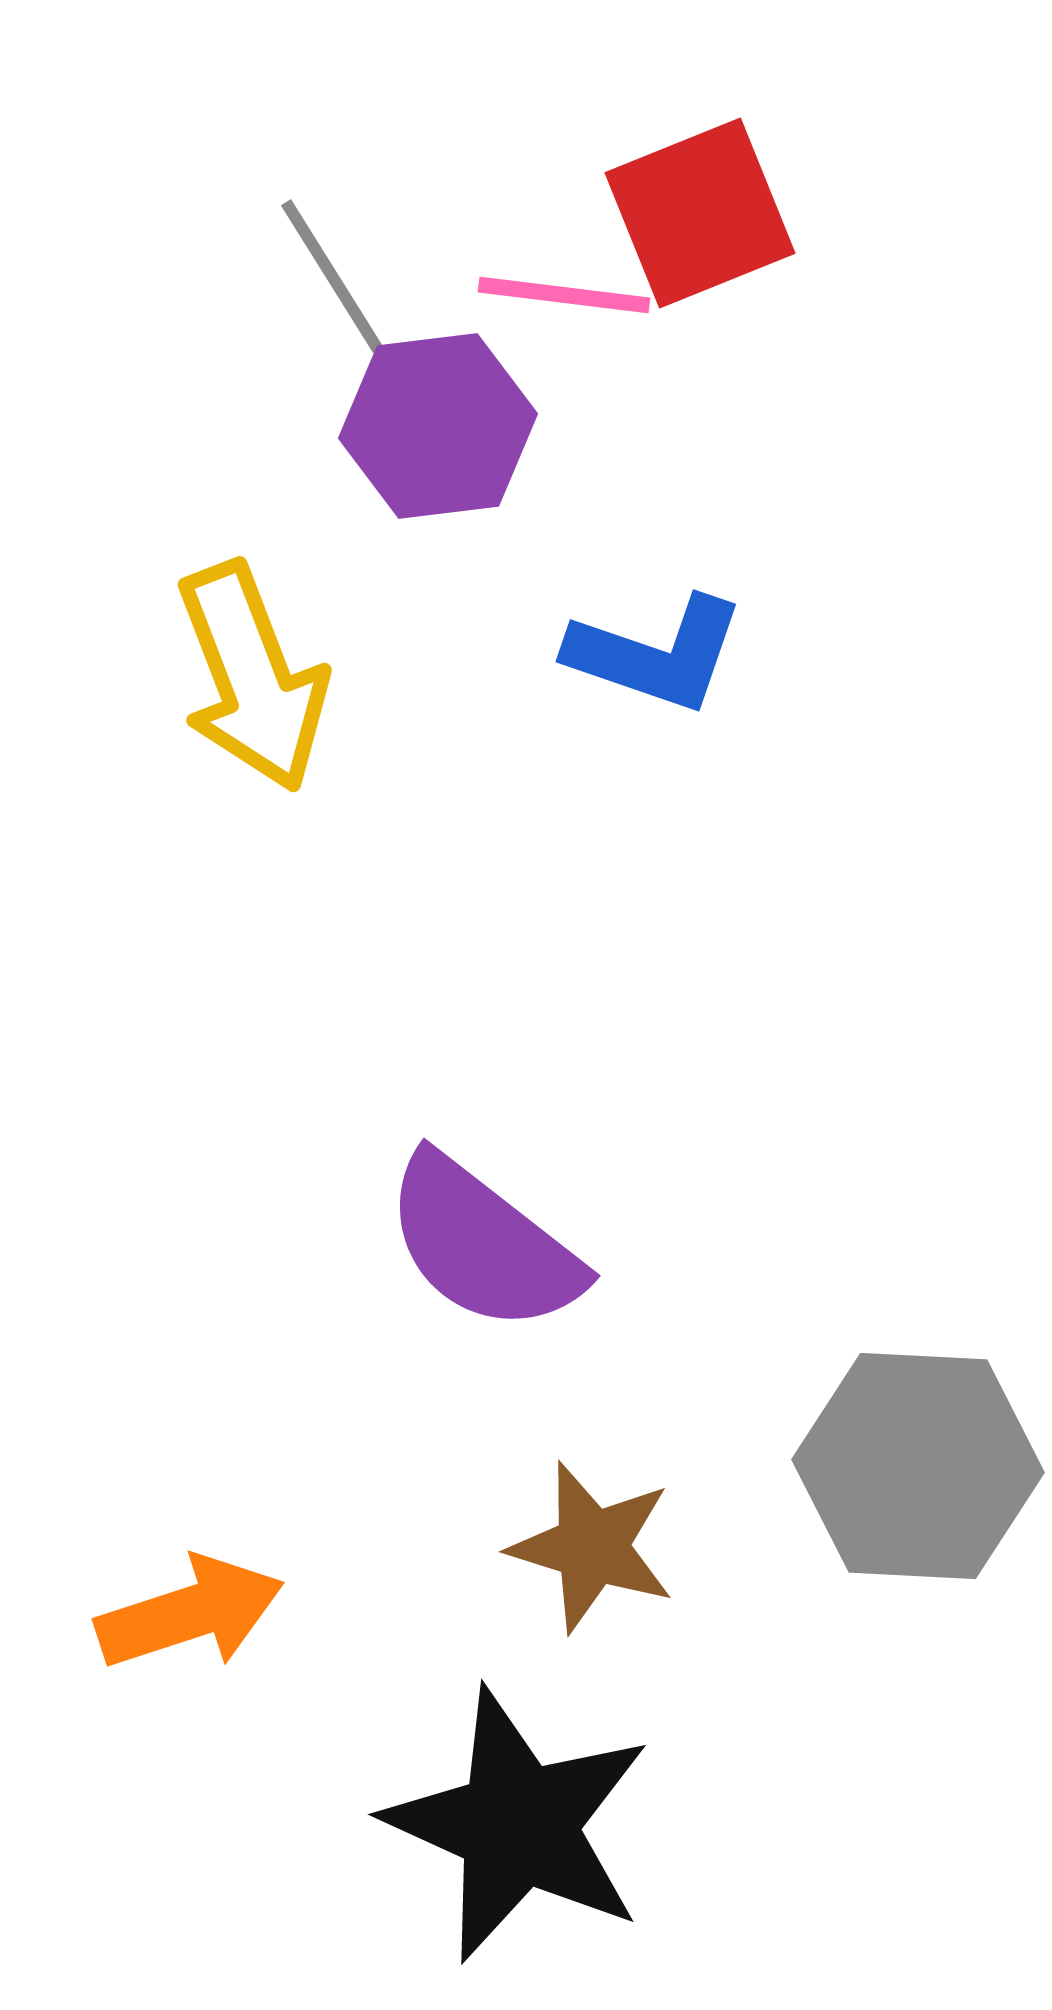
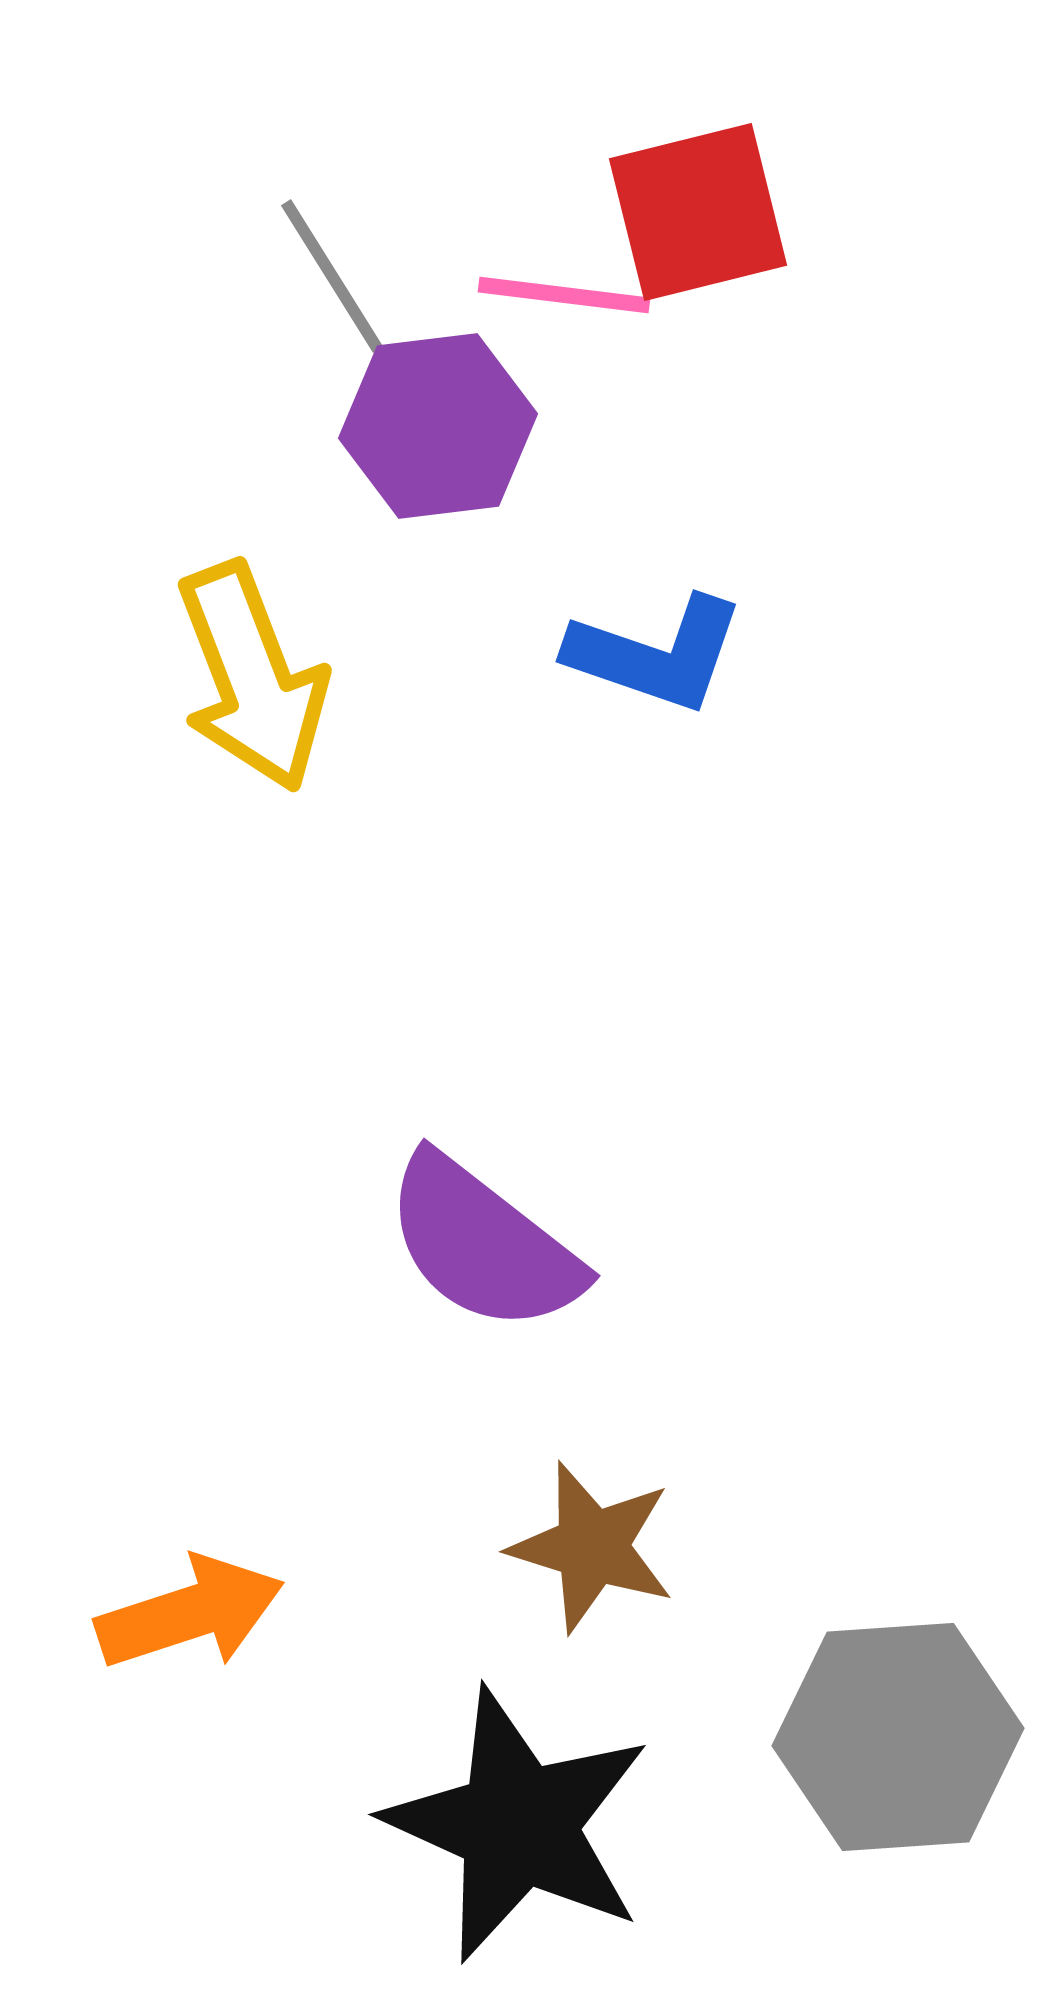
red square: moved 2 px left, 1 px up; rotated 8 degrees clockwise
gray hexagon: moved 20 px left, 271 px down; rotated 7 degrees counterclockwise
